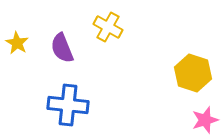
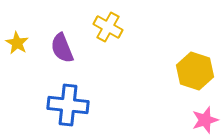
yellow hexagon: moved 2 px right, 2 px up
